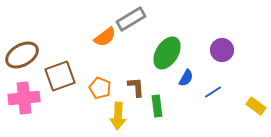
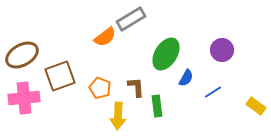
green ellipse: moved 1 px left, 1 px down
